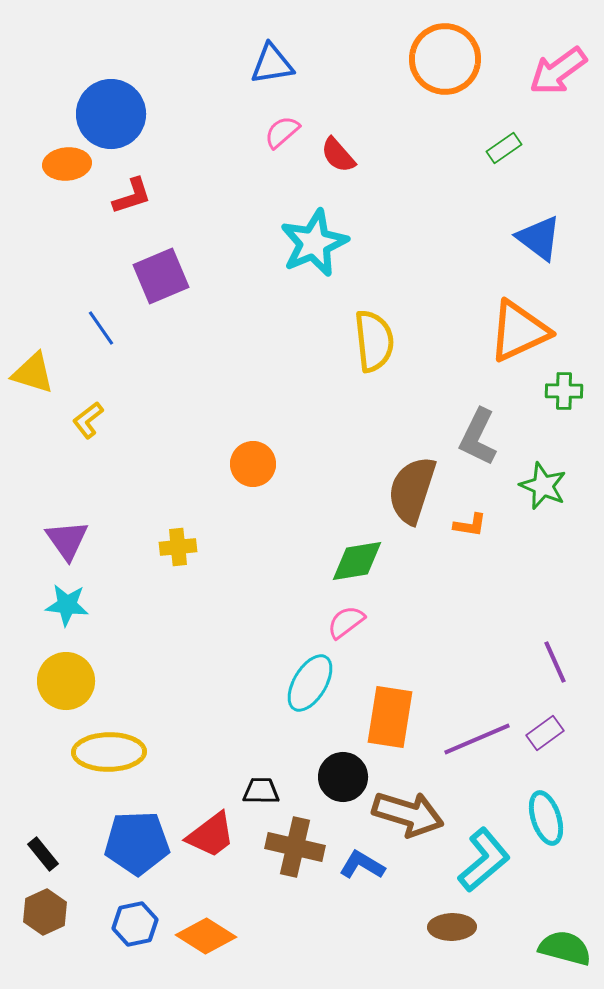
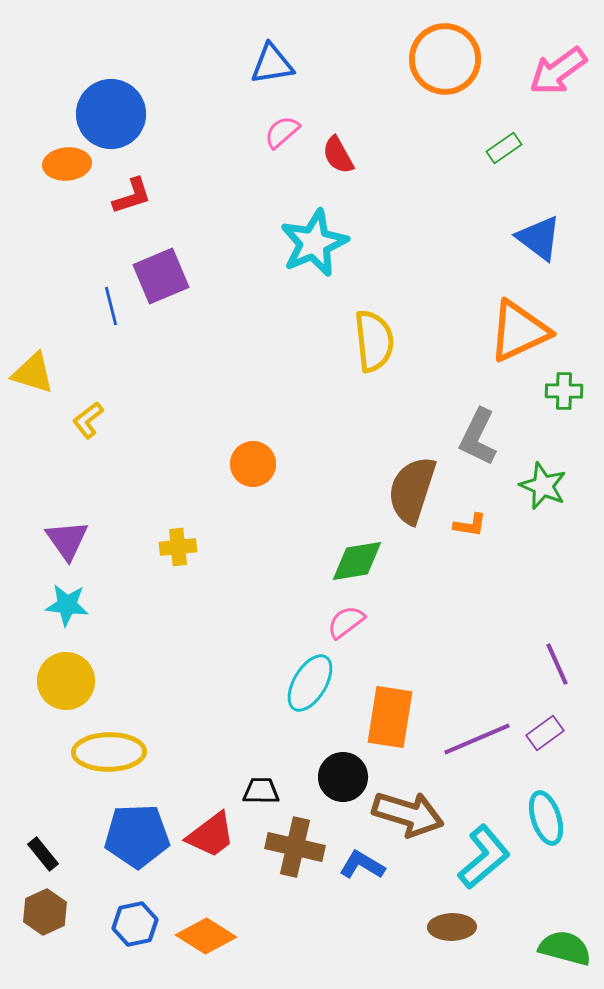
red semicircle at (338, 155): rotated 12 degrees clockwise
blue line at (101, 328): moved 10 px right, 22 px up; rotated 21 degrees clockwise
purple line at (555, 662): moved 2 px right, 2 px down
blue pentagon at (137, 843): moved 7 px up
cyan L-shape at (484, 860): moved 3 px up
